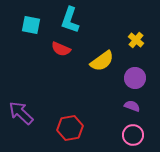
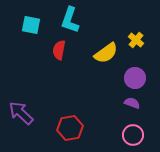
red semicircle: moved 2 px left, 1 px down; rotated 78 degrees clockwise
yellow semicircle: moved 4 px right, 8 px up
purple semicircle: moved 3 px up
